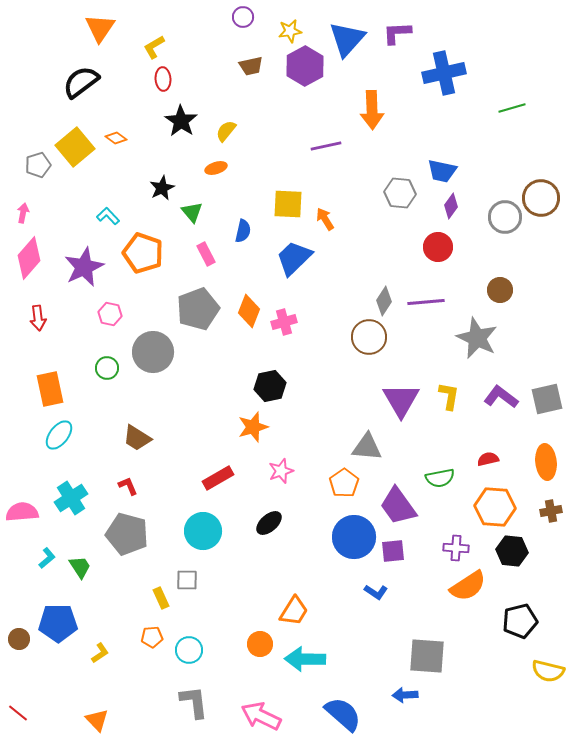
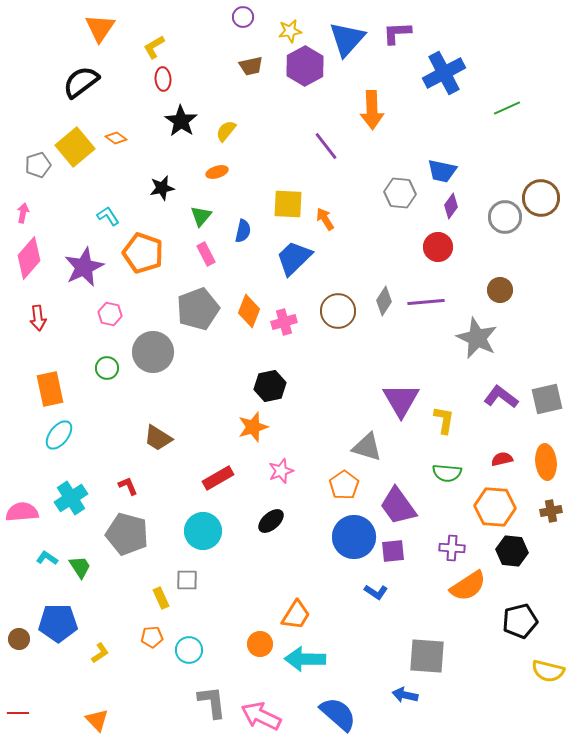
blue cross at (444, 73): rotated 15 degrees counterclockwise
green line at (512, 108): moved 5 px left; rotated 8 degrees counterclockwise
purple line at (326, 146): rotated 64 degrees clockwise
orange ellipse at (216, 168): moved 1 px right, 4 px down
black star at (162, 188): rotated 15 degrees clockwise
green triangle at (192, 212): moved 9 px right, 4 px down; rotated 20 degrees clockwise
cyan L-shape at (108, 216): rotated 10 degrees clockwise
brown circle at (369, 337): moved 31 px left, 26 px up
yellow L-shape at (449, 396): moved 5 px left, 24 px down
brown trapezoid at (137, 438): moved 21 px right
gray triangle at (367, 447): rotated 12 degrees clockwise
red semicircle at (488, 459): moved 14 px right
green semicircle at (440, 478): moved 7 px right, 5 px up; rotated 16 degrees clockwise
orange pentagon at (344, 483): moved 2 px down
black ellipse at (269, 523): moved 2 px right, 2 px up
purple cross at (456, 548): moved 4 px left
cyan L-shape at (47, 558): rotated 105 degrees counterclockwise
orange trapezoid at (294, 611): moved 2 px right, 4 px down
blue arrow at (405, 695): rotated 15 degrees clockwise
gray L-shape at (194, 702): moved 18 px right
red line at (18, 713): rotated 40 degrees counterclockwise
blue semicircle at (343, 714): moved 5 px left
